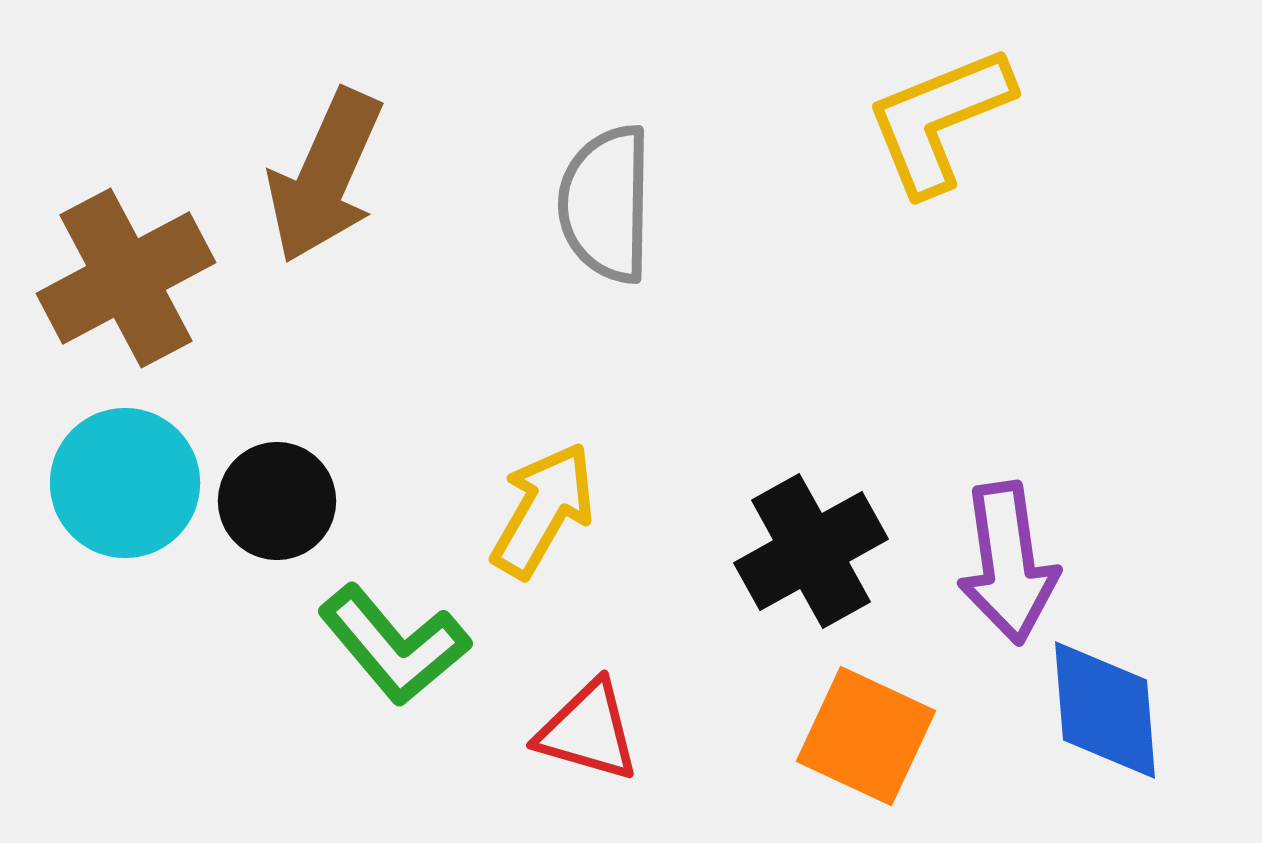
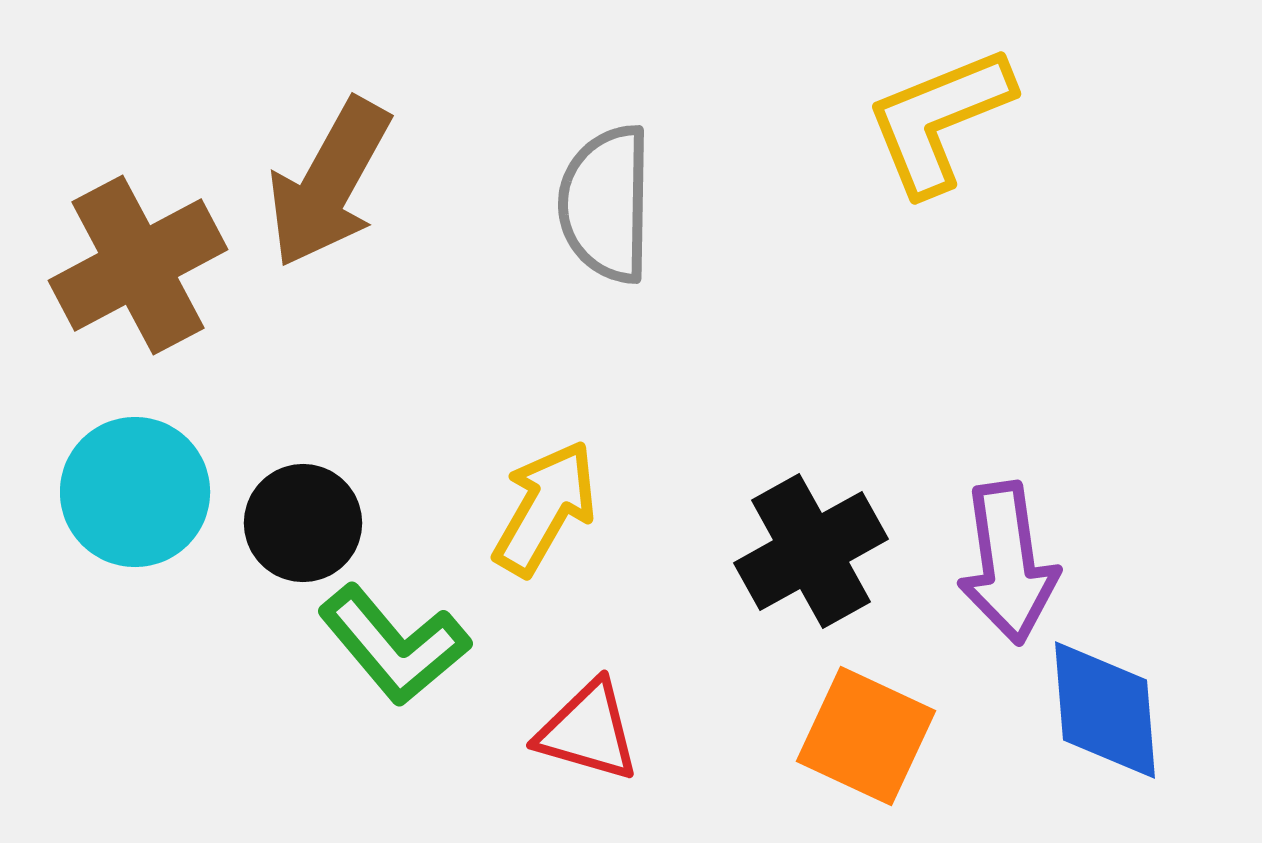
brown arrow: moved 4 px right, 7 px down; rotated 5 degrees clockwise
brown cross: moved 12 px right, 13 px up
cyan circle: moved 10 px right, 9 px down
black circle: moved 26 px right, 22 px down
yellow arrow: moved 2 px right, 2 px up
